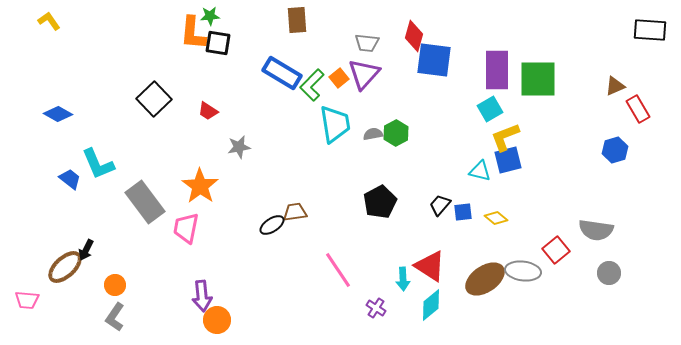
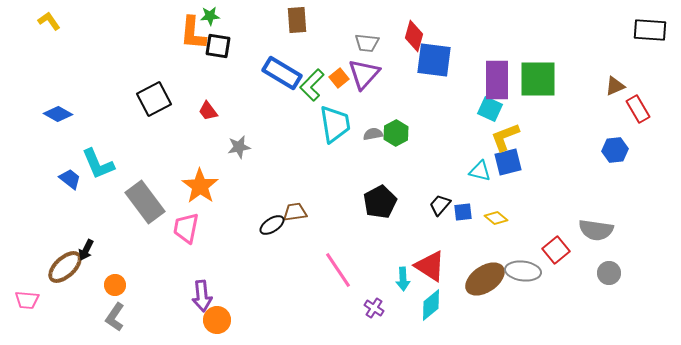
black square at (218, 43): moved 3 px down
purple rectangle at (497, 70): moved 10 px down
black square at (154, 99): rotated 16 degrees clockwise
cyan square at (490, 109): rotated 35 degrees counterclockwise
red trapezoid at (208, 111): rotated 20 degrees clockwise
blue hexagon at (615, 150): rotated 10 degrees clockwise
blue square at (508, 160): moved 2 px down
purple cross at (376, 308): moved 2 px left
